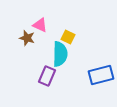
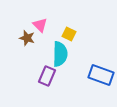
pink triangle: rotated 21 degrees clockwise
yellow square: moved 1 px right, 3 px up
blue rectangle: rotated 35 degrees clockwise
